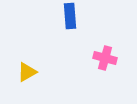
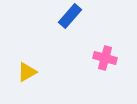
blue rectangle: rotated 45 degrees clockwise
